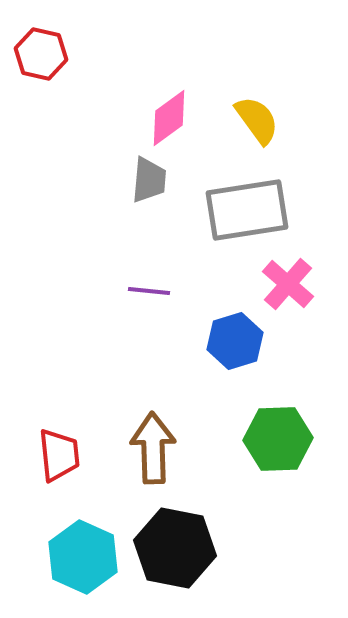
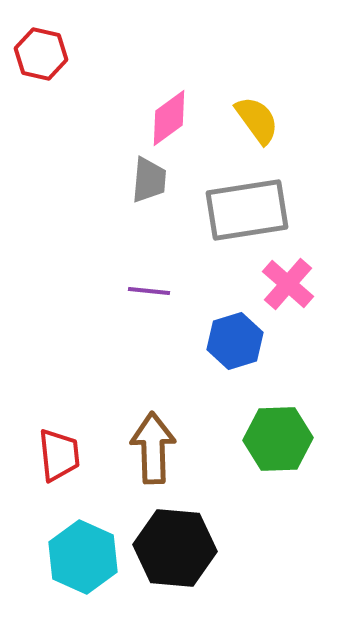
black hexagon: rotated 6 degrees counterclockwise
